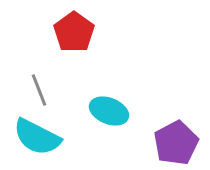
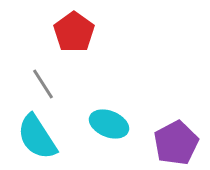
gray line: moved 4 px right, 6 px up; rotated 12 degrees counterclockwise
cyan ellipse: moved 13 px down
cyan semicircle: rotated 30 degrees clockwise
